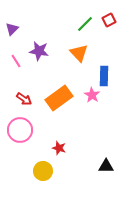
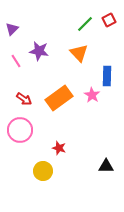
blue rectangle: moved 3 px right
